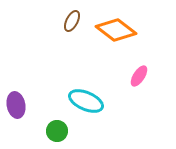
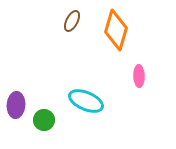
orange diamond: rotated 69 degrees clockwise
pink ellipse: rotated 35 degrees counterclockwise
purple ellipse: rotated 15 degrees clockwise
green circle: moved 13 px left, 11 px up
